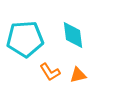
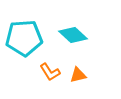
cyan diamond: rotated 40 degrees counterclockwise
cyan pentagon: moved 1 px left, 1 px up
